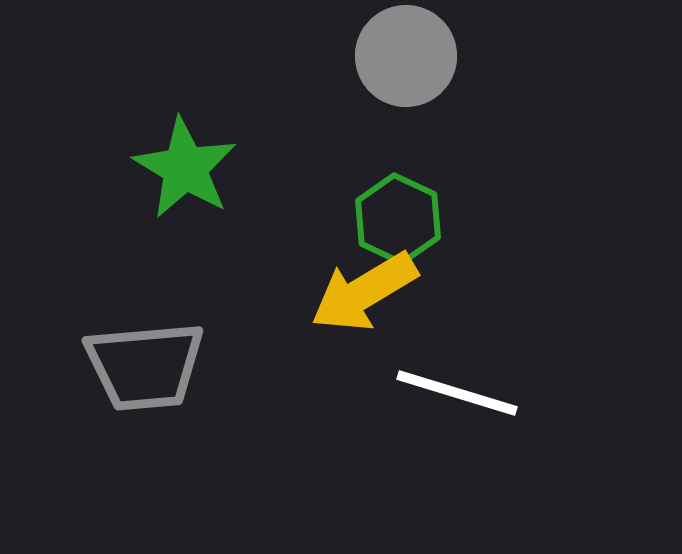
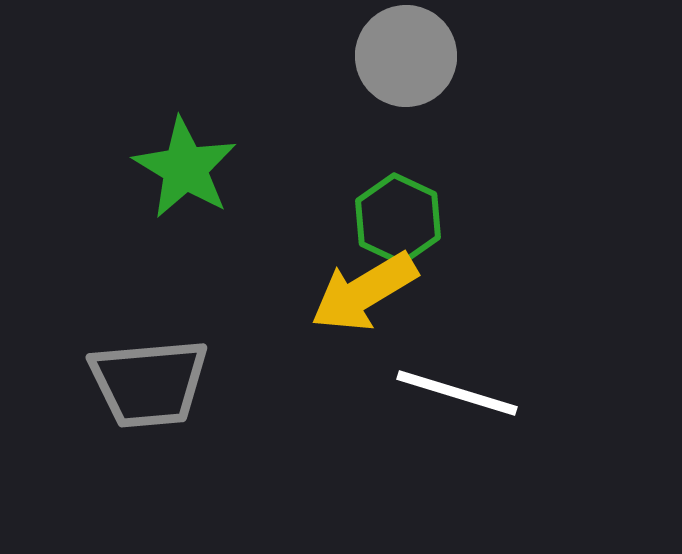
gray trapezoid: moved 4 px right, 17 px down
